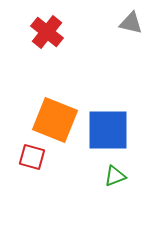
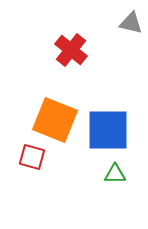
red cross: moved 24 px right, 18 px down
green triangle: moved 2 px up; rotated 20 degrees clockwise
